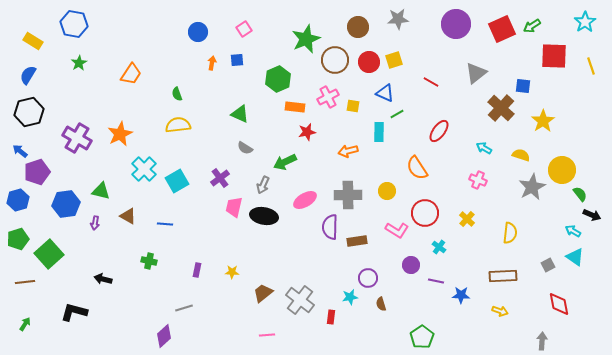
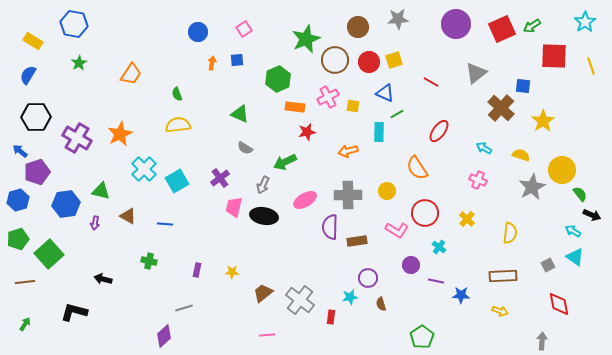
black hexagon at (29, 112): moved 7 px right, 5 px down; rotated 12 degrees clockwise
